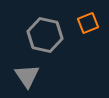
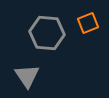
gray hexagon: moved 2 px right, 2 px up; rotated 8 degrees counterclockwise
